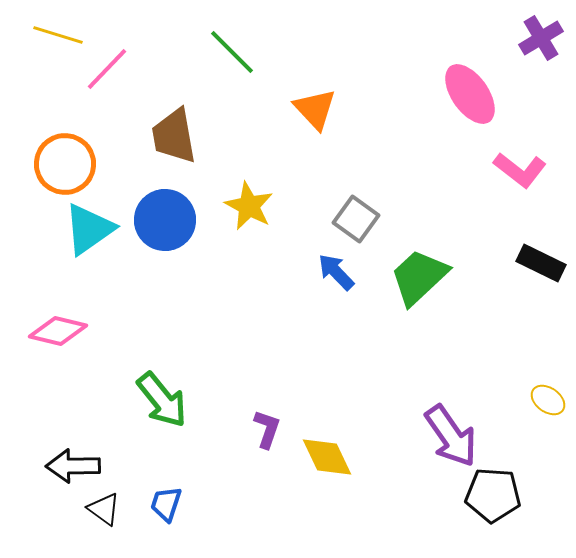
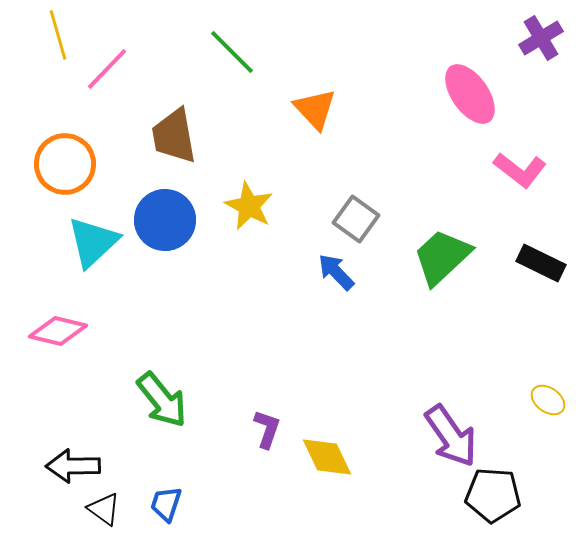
yellow line: rotated 57 degrees clockwise
cyan triangle: moved 4 px right, 13 px down; rotated 8 degrees counterclockwise
green trapezoid: moved 23 px right, 20 px up
